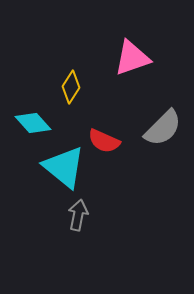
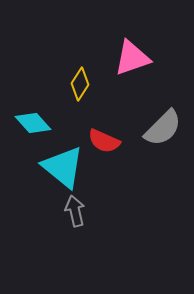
yellow diamond: moved 9 px right, 3 px up
cyan triangle: moved 1 px left
gray arrow: moved 3 px left, 4 px up; rotated 24 degrees counterclockwise
